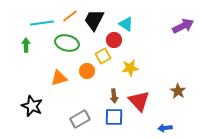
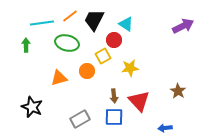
black star: moved 1 px down
